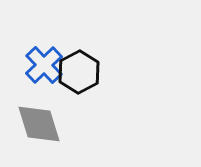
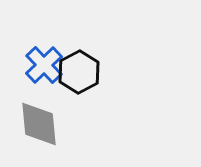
gray diamond: rotated 12 degrees clockwise
